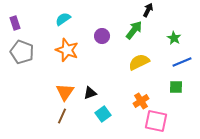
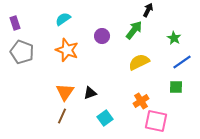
blue line: rotated 12 degrees counterclockwise
cyan square: moved 2 px right, 4 px down
